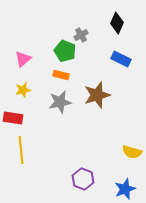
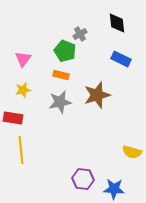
black diamond: rotated 30 degrees counterclockwise
gray cross: moved 1 px left, 1 px up
pink triangle: rotated 12 degrees counterclockwise
purple hexagon: rotated 15 degrees counterclockwise
blue star: moved 11 px left; rotated 25 degrees clockwise
